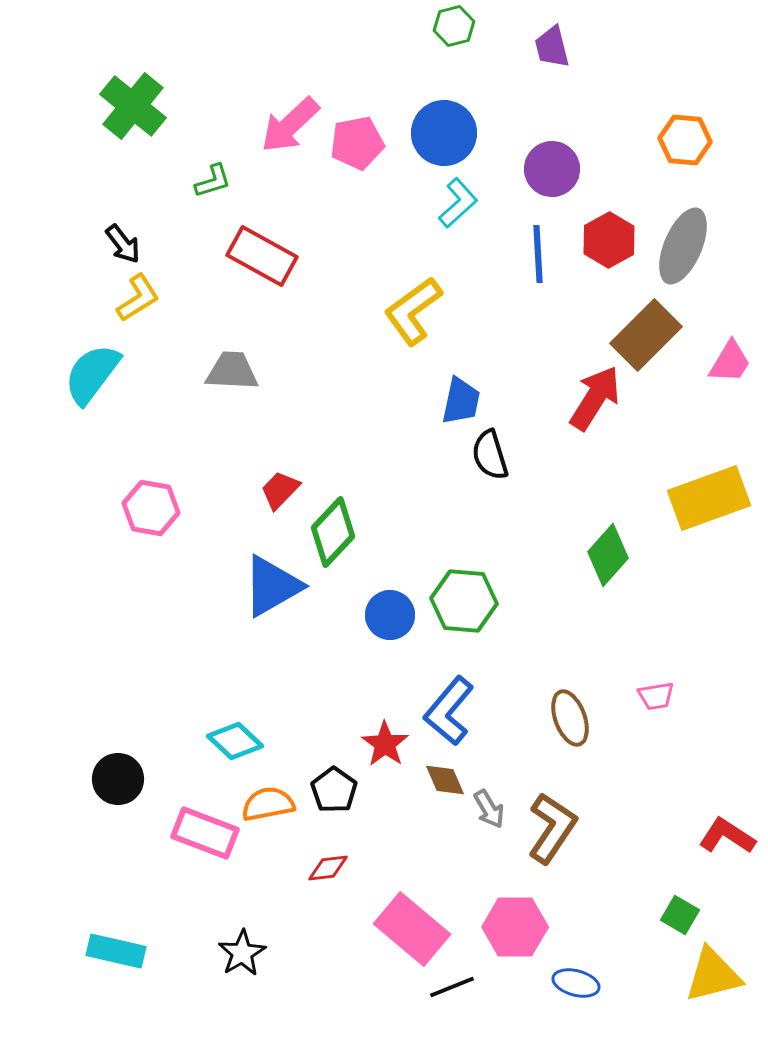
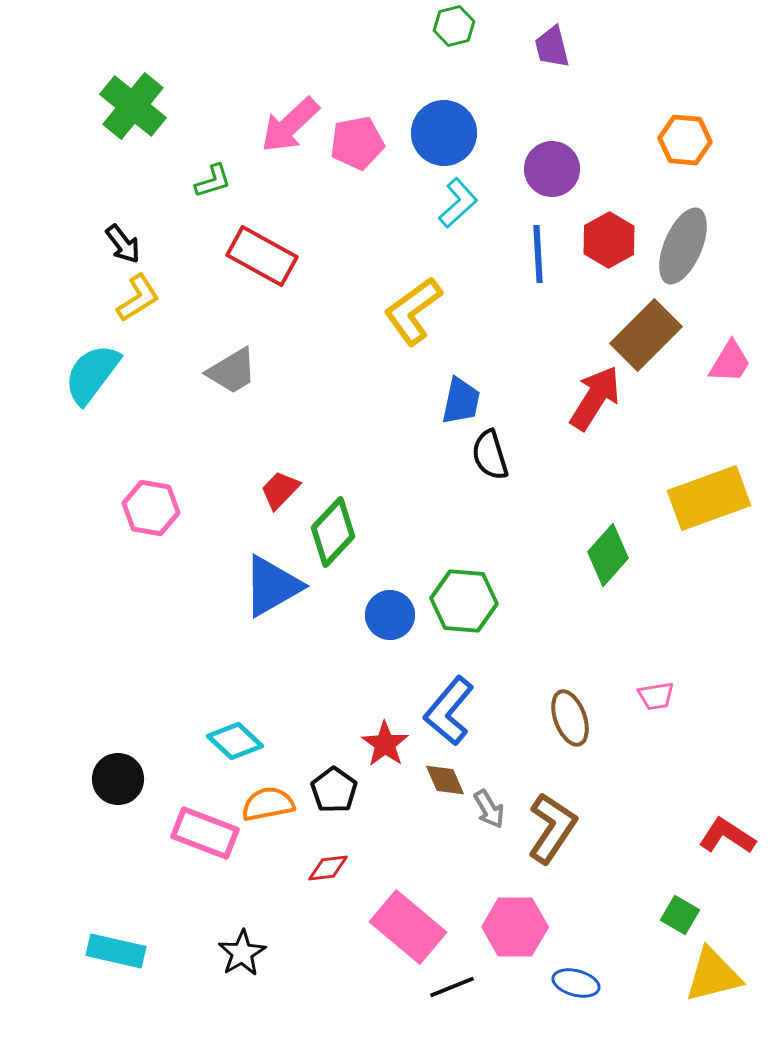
gray trapezoid at (232, 371): rotated 146 degrees clockwise
pink rectangle at (412, 929): moved 4 px left, 2 px up
